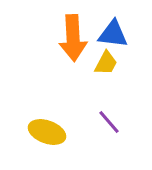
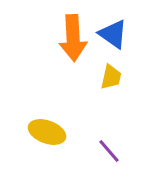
blue triangle: rotated 28 degrees clockwise
yellow trapezoid: moved 5 px right, 14 px down; rotated 16 degrees counterclockwise
purple line: moved 29 px down
